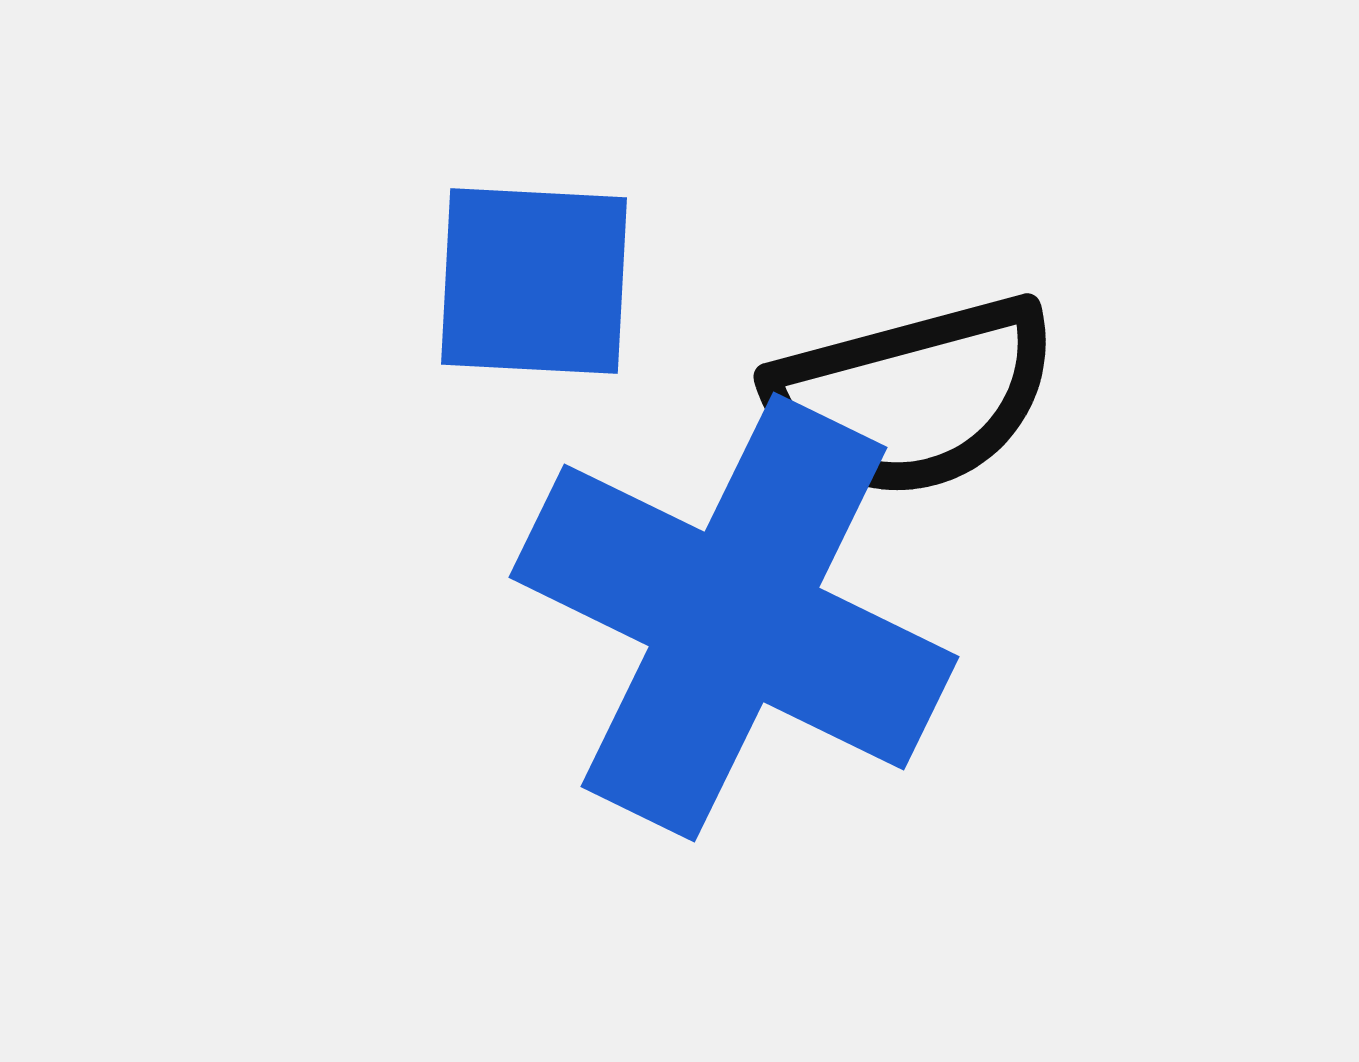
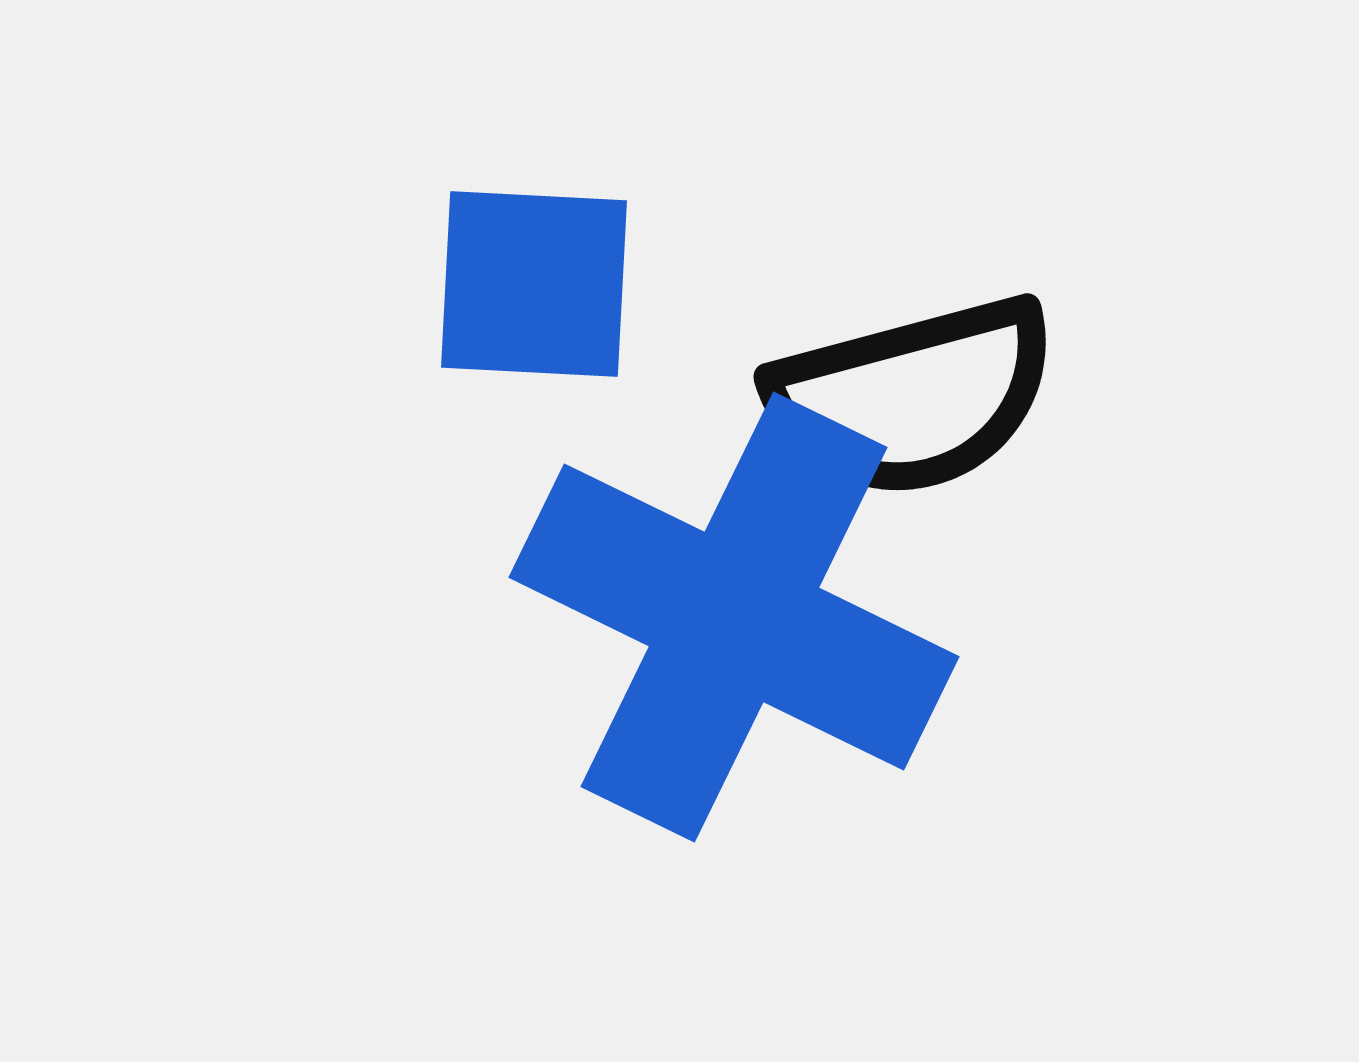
blue square: moved 3 px down
